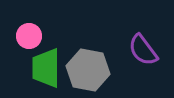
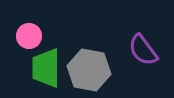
gray hexagon: moved 1 px right
